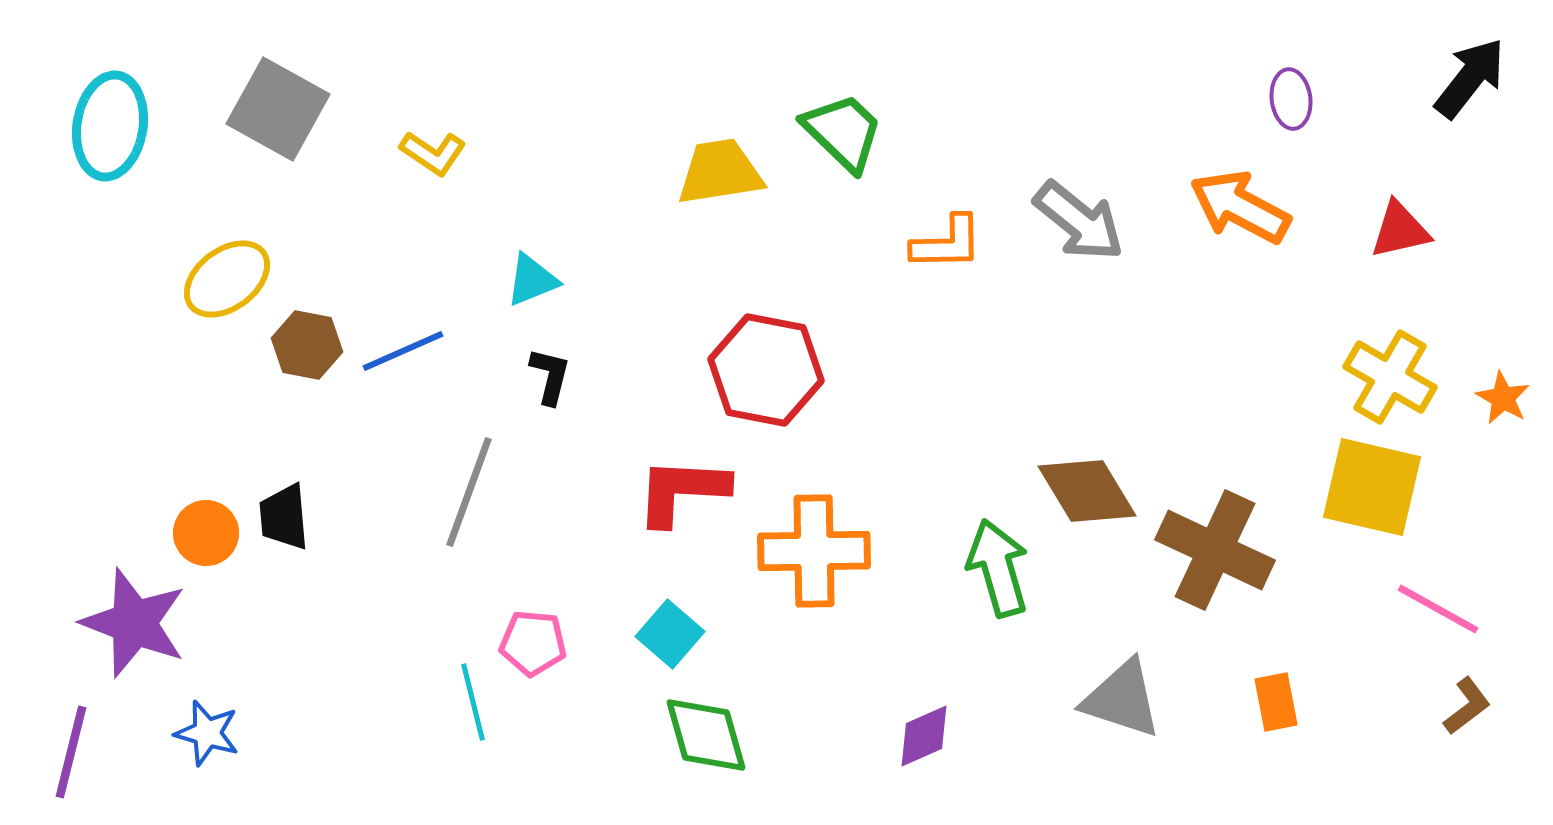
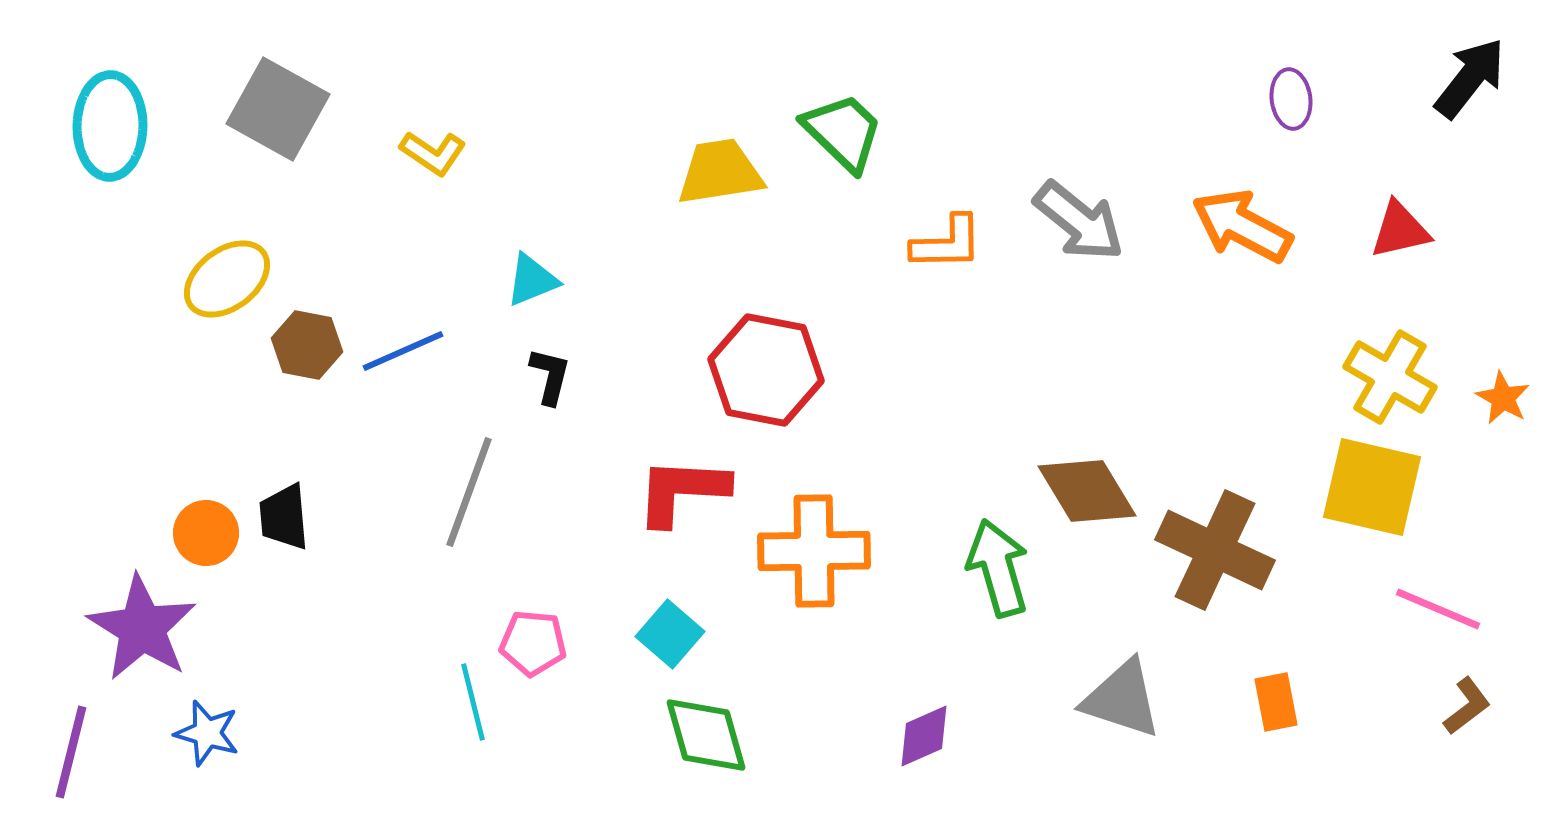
cyan ellipse: rotated 8 degrees counterclockwise
orange arrow: moved 2 px right, 19 px down
pink line: rotated 6 degrees counterclockwise
purple star: moved 8 px right, 5 px down; rotated 11 degrees clockwise
